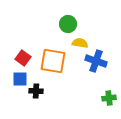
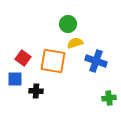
yellow semicircle: moved 5 px left; rotated 28 degrees counterclockwise
blue square: moved 5 px left
